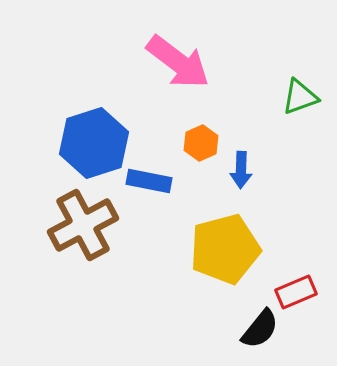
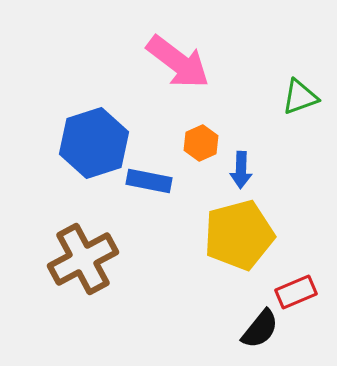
brown cross: moved 34 px down
yellow pentagon: moved 14 px right, 14 px up
